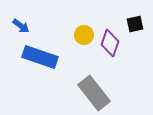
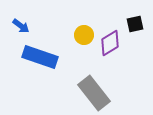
purple diamond: rotated 40 degrees clockwise
